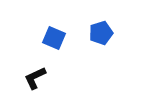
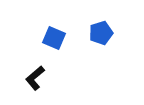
black L-shape: rotated 15 degrees counterclockwise
